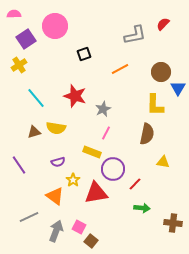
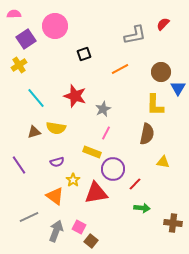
purple semicircle: moved 1 px left
